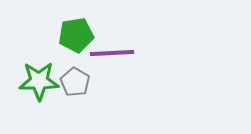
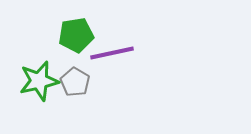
purple line: rotated 9 degrees counterclockwise
green star: rotated 12 degrees counterclockwise
